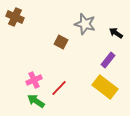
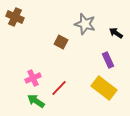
purple rectangle: rotated 63 degrees counterclockwise
pink cross: moved 1 px left, 2 px up
yellow rectangle: moved 1 px left, 1 px down
